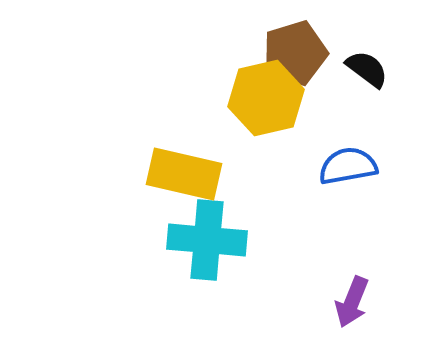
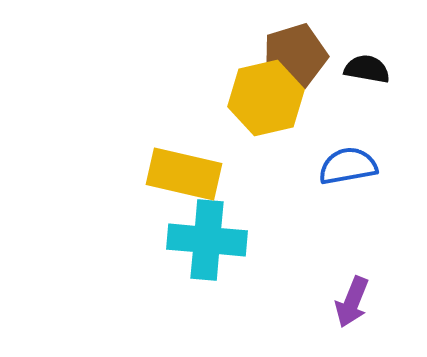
brown pentagon: moved 3 px down
black semicircle: rotated 27 degrees counterclockwise
